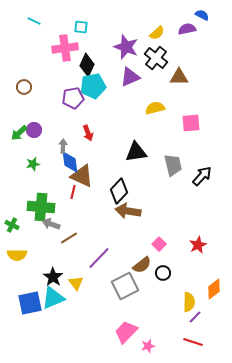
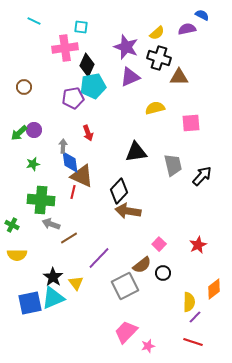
black cross at (156, 58): moved 3 px right; rotated 20 degrees counterclockwise
green cross at (41, 207): moved 7 px up
